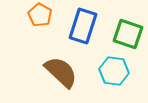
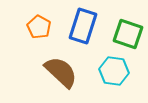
orange pentagon: moved 1 px left, 12 px down
